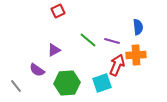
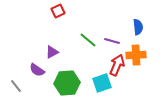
purple triangle: moved 2 px left, 2 px down
